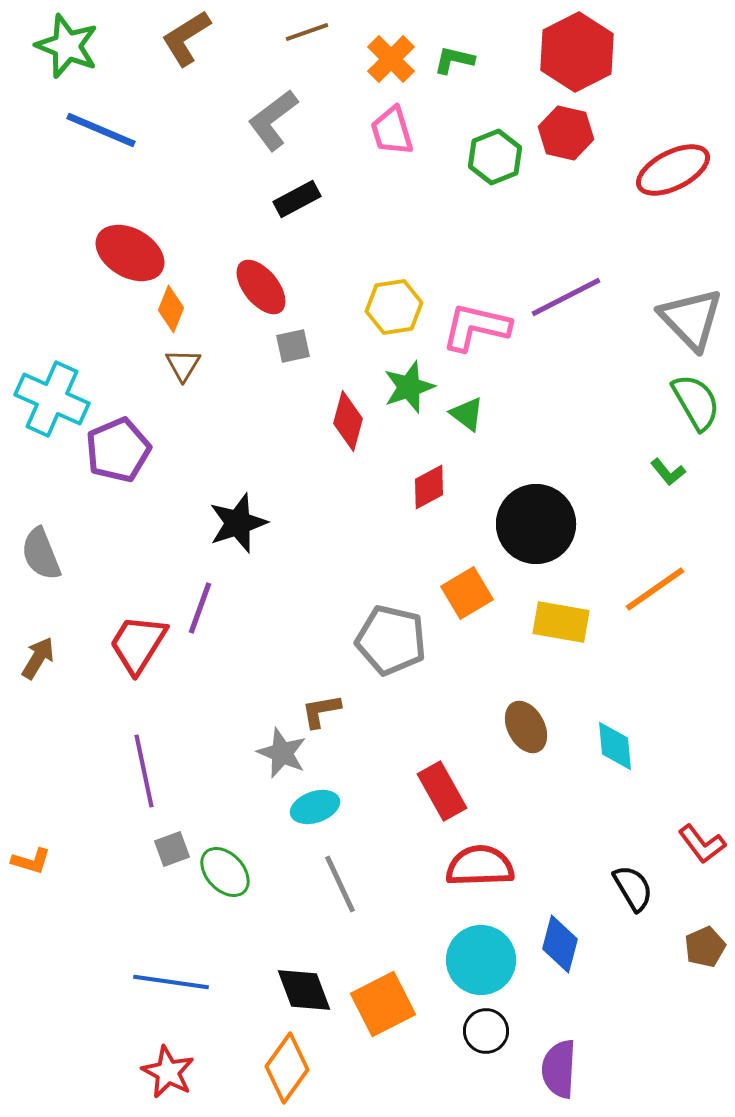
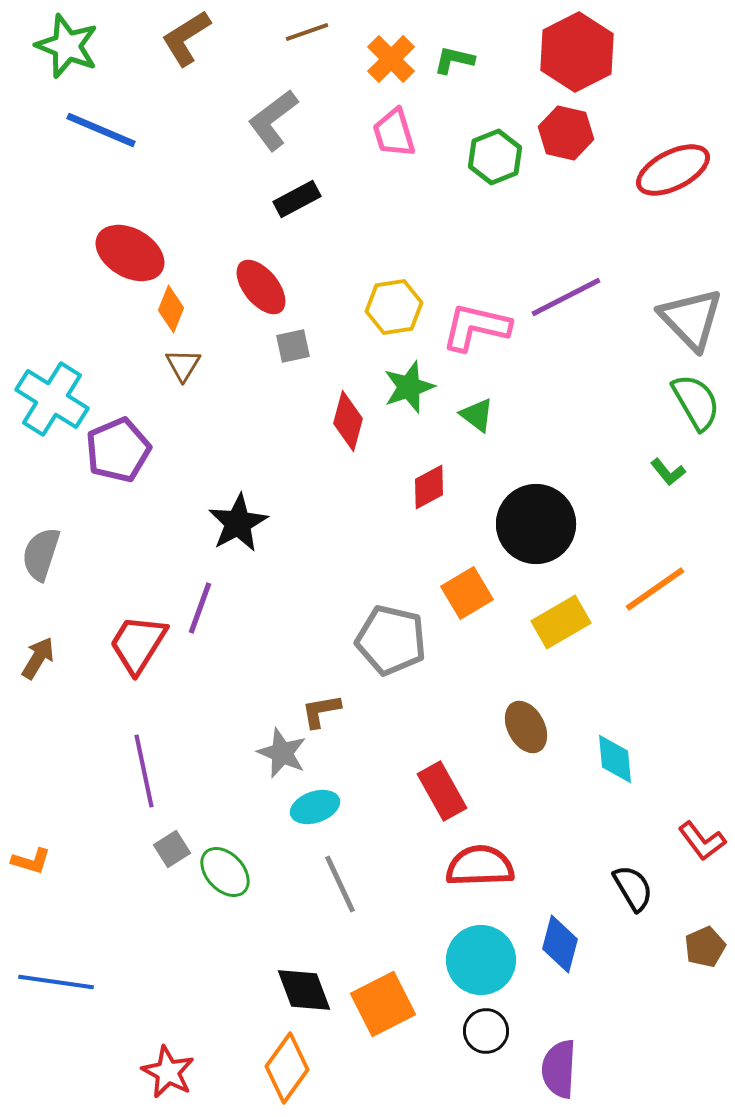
pink trapezoid at (392, 131): moved 2 px right, 2 px down
cyan cross at (52, 399): rotated 8 degrees clockwise
green triangle at (467, 414): moved 10 px right, 1 px down
black star at (238, 523): rotated 10 degrees counterclockwise
gray semicircle at (41, 554): rotated 40 degrees clockwise
yellow rectangle at (561, 622): rotated 40 degrees counterclockwise
cyan diamond at (615, 746): moved 13 px down
red L-shape at (702, 844): moved 3 px up
gray square at (172, 849): rotated 12 degrees counterclockwise
blue line at (171, 982): moved 115 px left
